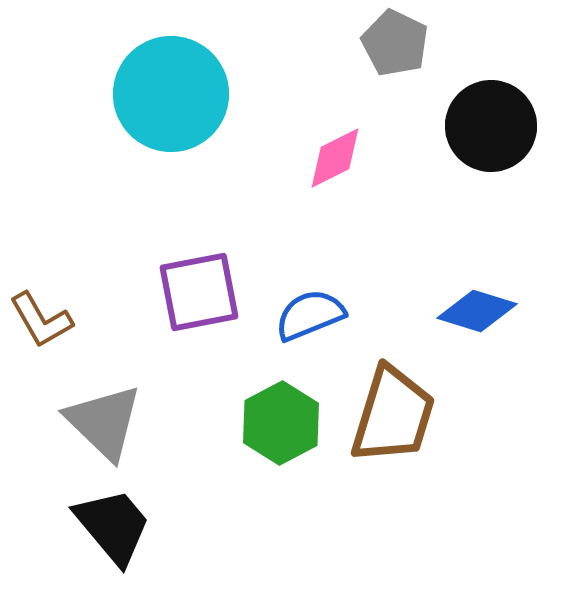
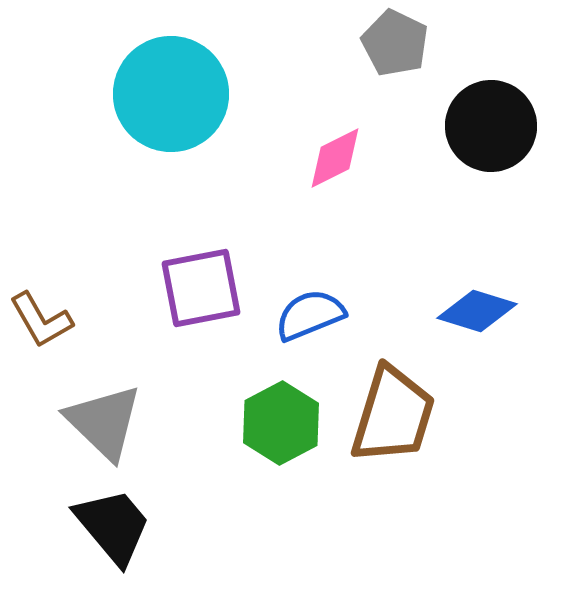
purple square: moved 2 px right, 4 px up
